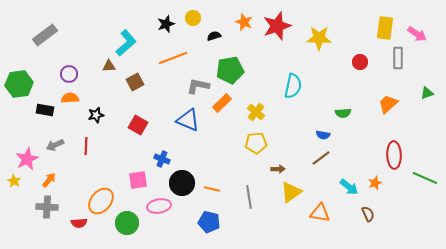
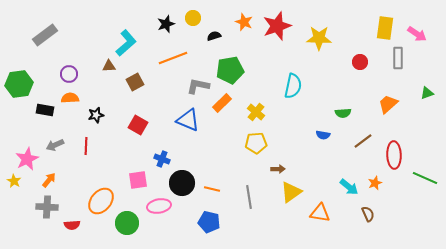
brown line at (321, 158): moved 42 px right, 17 px up
red semicircle at (79, 223): moved 7 px left, 2 px down
